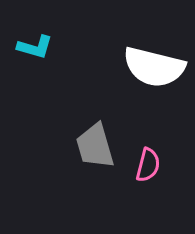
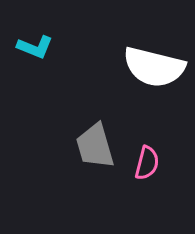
cyan L-shape: rotated 6 degrees clockwise
pink semicircle: moved 1 px left, 2 px up
